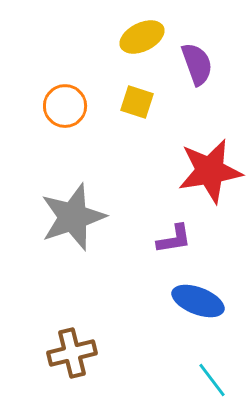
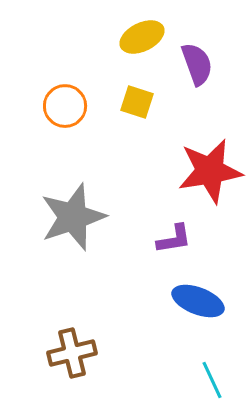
cyan line: rotated 12 degrees clockwise
